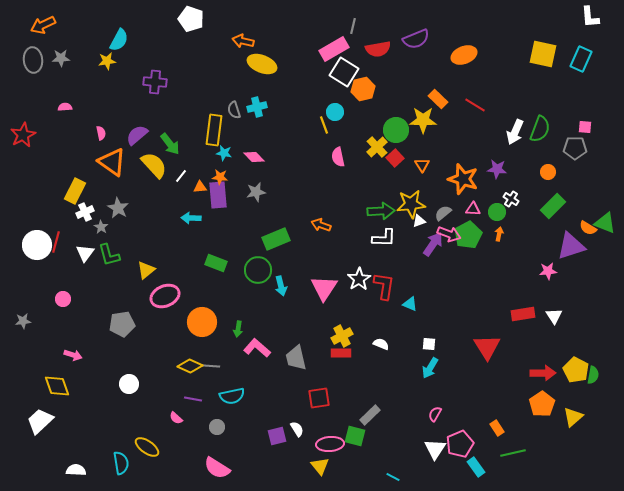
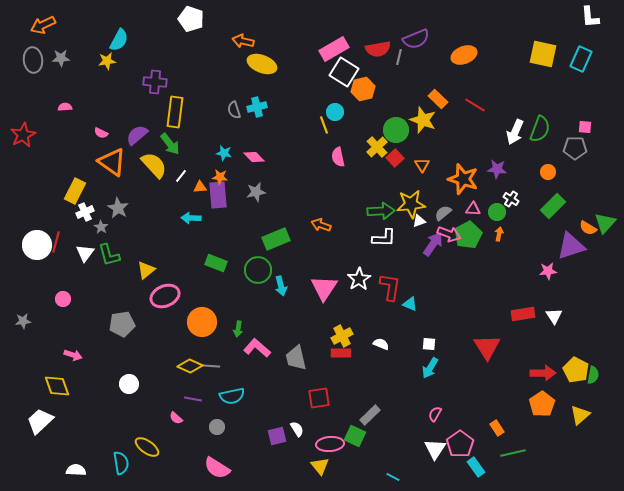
gray line at (353, 26): moved 46 px right, 31 px down
yellow star at (423, 120): rotated 20 degrees clockwise
yellow rectangle at (214, 130): moved 39 px left, 18 px up
pink semicircle at (101, 133): rotated 128 degrees clockwise
green triangle at (605, 223): rotated 50 degrees clockwise
red L-shape at (384, 286): moved 6 px right, 1 px down
yellow triangle at (573, 417): moved 7 px right, 2 px up
green square at (355, 436): rotated 10 degrees clockwise
pink pentagon at (460, 444): rotated 12 degrees counterclockwise
